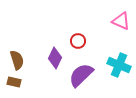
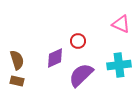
pink triangle: moved 3 px down
purple diamond: rotated 40 degrees clockwise
cyan cross: rotated 30 degrees counterclockwise
brown rectangle: moved 3 px right, 1 px up
